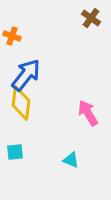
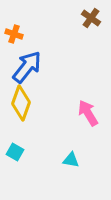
orange cross: moved 2 px right, 2 px up
blue arrow: moved 1 px right, 8 px up
yellow diamond: rotated 12 degrees clockwise
cyan square: rotated 36 degrees clockwise
cyan triangle: rotated 12 degrees counterclockwise
